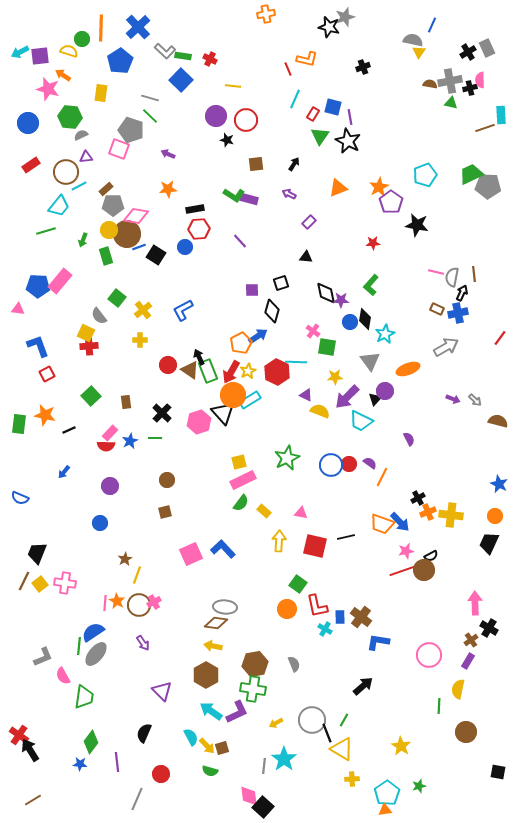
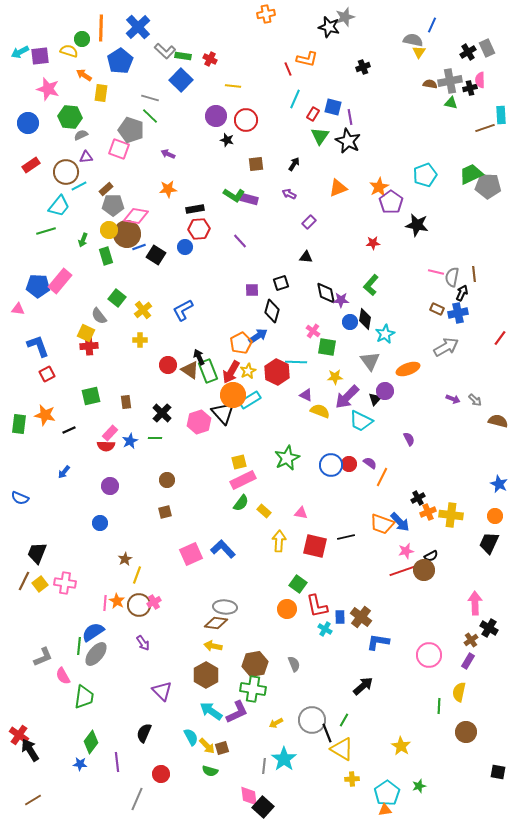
orange arrow at (63, 75): moved 21 px right
green square at (91, 396): rotated 30 degrees clockwise
yellow semicircle at (458, 689): moved 1 px right, 3 px down
